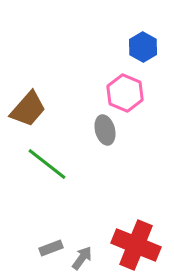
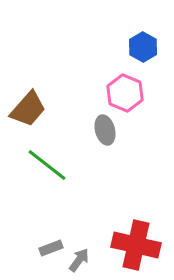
green line: moved 1 px down
red cross: rotated 9 degrees counterclockwise
gray arrow: moved 3 px left, 2 px down
